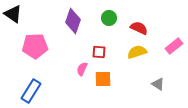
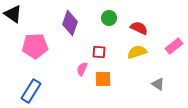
purple diamond: moved 3 px left, 2 px down
